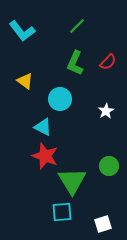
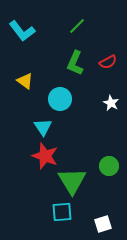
red semicircle: rotated 18 degrees clockwise
white star: moved 5 px right, 8 px up; rotated 14 degrees counterclockwise
cyan triangle: rotated 30 degrees clockwise
